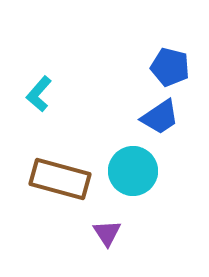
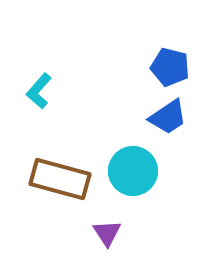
cyan L-shape: moved 3 px up
blue trapezoid: moved 8 px right
